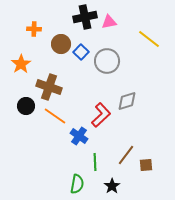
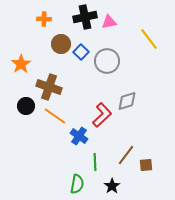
orange cross: moved 10 px right, 10 px up
yellow line: rotated 15 degrees clockwise
red L-shape: moved 1 px right
